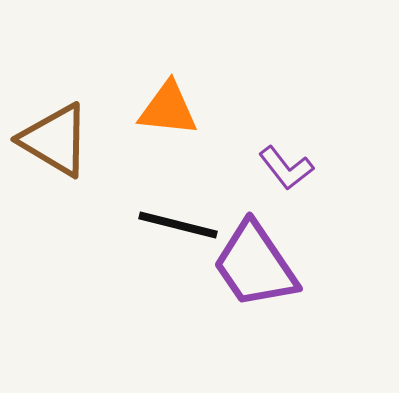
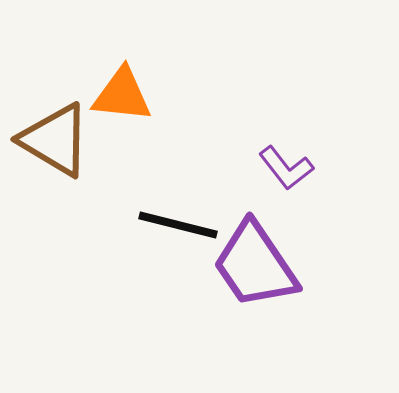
orange triangle: moved 46 px left, 14 px up
